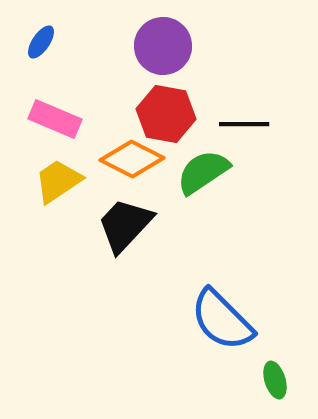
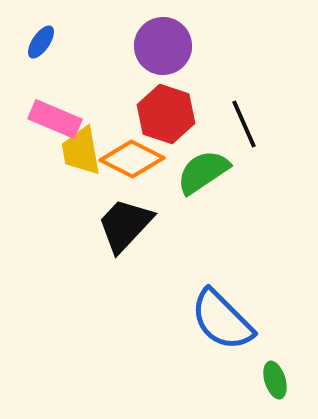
red hexagon: rotated 8 degrees clockwise
black line: rotated 66 degrees clockwise
yellow trapezoid: moved 23 px right, 30 px up; rotated 66 degrees counterclockwise
